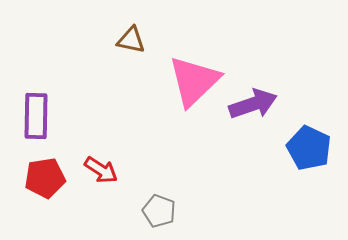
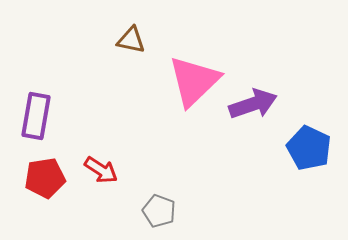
purple rectangle: rotated 9 degrees clockwise
